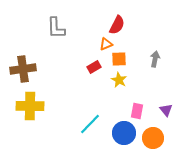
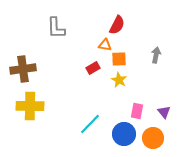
orange triangle: moved 1 px left, 1 px down; rotated 32 degrees clockwise
gray arrow: moved 1 px right, 4 px up
red rectangle: moved 1 px left, 1 px down
purple triangle: moved 2 px left, 2 px down
blue circle: moved 1 px down
